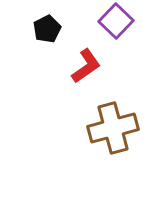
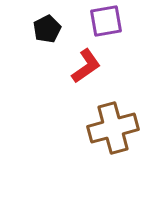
purple square: moved 10 px left; rotated 36 degrees clockwise
